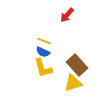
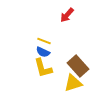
brown rectangle: moved 1 px right, 1 px down
